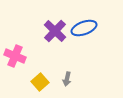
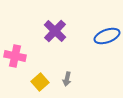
blue ellipse: moved 23 px right, 8 px down
pink cross: rotated 10 degrees counterclockwise
